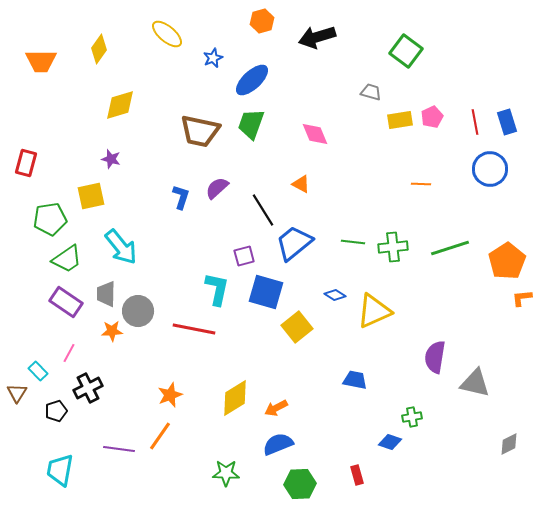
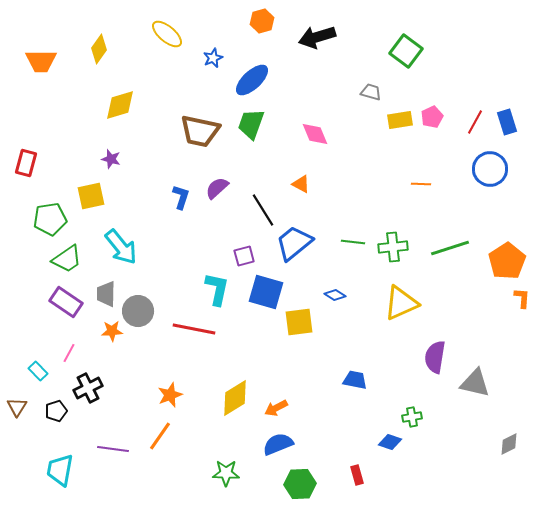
red line at (475, 122): rotated 40 degrees clockwise
orange L-shape at (522, 298): rotated 100 degrees clockwise
yellow triangle at (374, 311): moved 27 px right, 8 px up
yellow square at (297, 327): moved 2 px right, 5 px up; rotated 32 degrees clockwise
brown triangle at (17, 393): moved 14 px down
purple line at (119, 449): moved 6 px left
